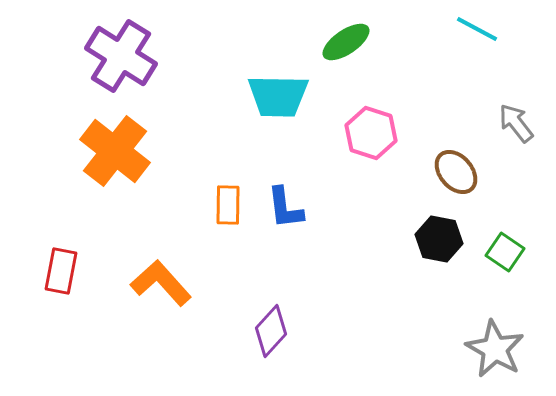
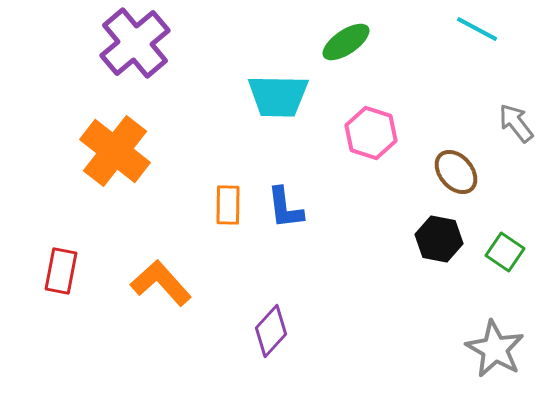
purple cross: moved 14 px right, 13 px up; rotated 18 degrees clockwise
